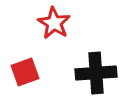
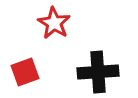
black cross: moved 2 px right, 1 px up
